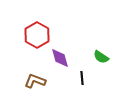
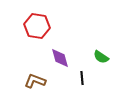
red hexagon: moved 9 px up; rotated 20 degrees counterclockwise
